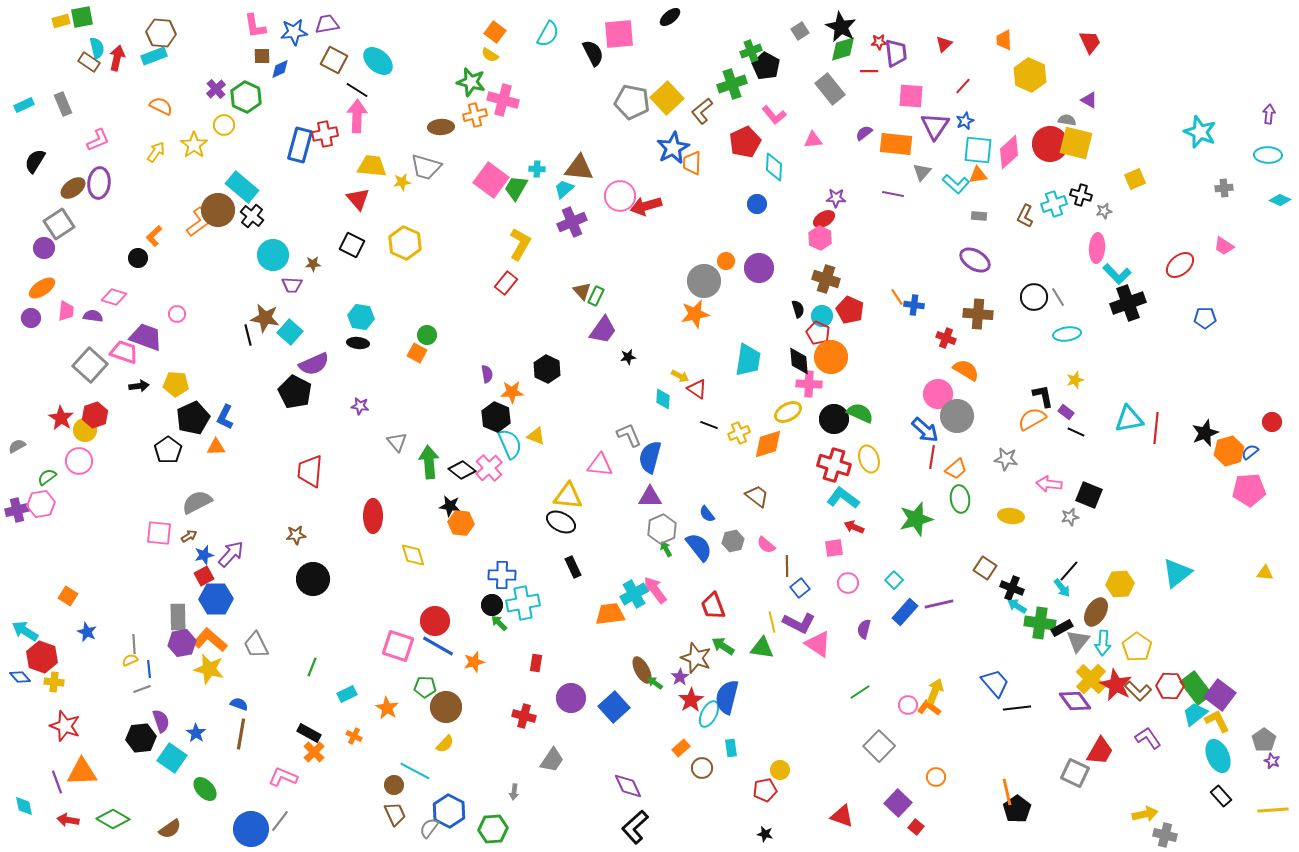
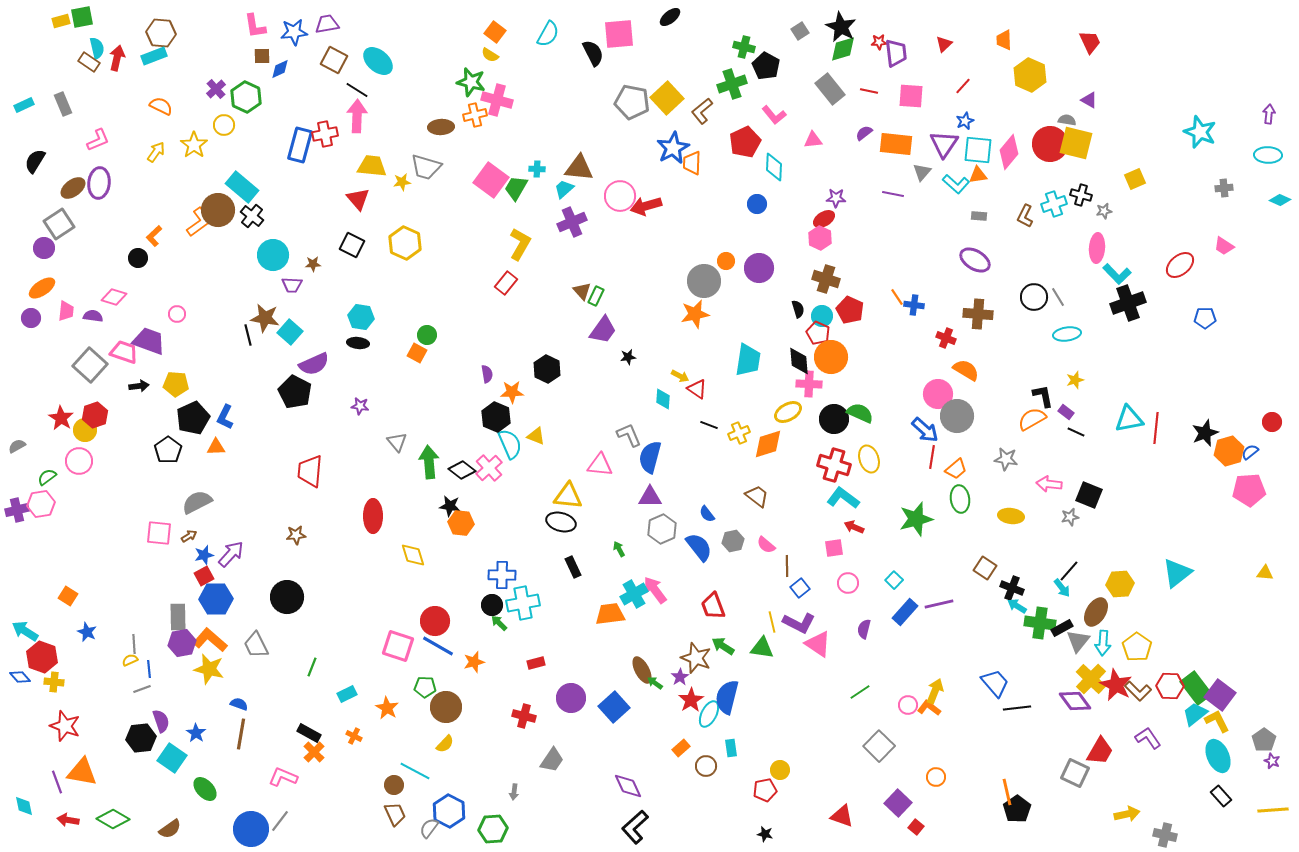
green cross at (751, 51): moved 7 px left, 4 px up; rotated 35 degrees clockwise
red line at (869, 71): moved 20 px down; rotated 12 degrees clockwise
pink cross at (503, 100): moved 6 px left
purple triangle at (935, 126): moved 9 px right, 18 px down
pink diamond at (1009, 152): rotated 8 degrees counterclockwise
purple trapezoid at (146, 337): moved 3 px right, 4 px down
black ellipse at (561, 522): rotated 12 degrees counterclockwise
green arrow at (666, 549): moved 47 px left
black circle at (313, 579): moved 26 px left, 18 px down
red rectangle at (536, 663): rotated 66 degrees clockwise
brown circle at (702, 768): moved 4 px right, 2 px up
orange triangle at (82, 772): rotated 12 degrees clockwise
yellow arrow at (1145, 814): moved 18 px left
